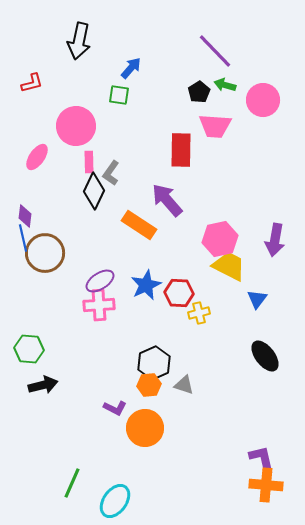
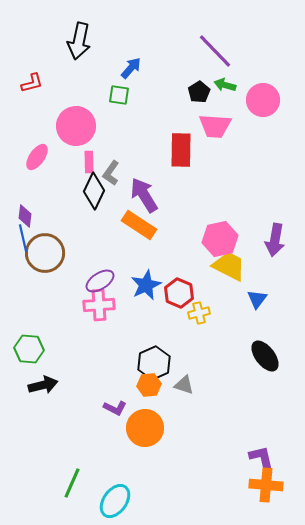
purple arrow at (167, 200): moved 23 px left, 5 px up; rotated 9 degrees clockwise
red hexagon at (179, 293): rotated 20 degrees clockwise
